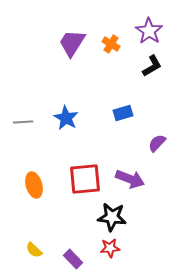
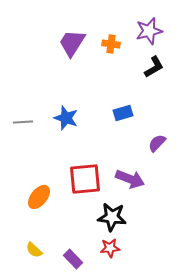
purple star: rotated 24 degrees clockwise
orange cross: rotated 24 degrees counterclockwise
black L-shape: moved 2 px right, 1 px down
blue star: rotated 10 degrees counterclockwise
orange ellipse: moved 5 px right, 12 px down; rotated 55 degrees clockwise
